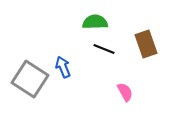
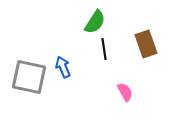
green semicircle: rotated 125 degrees clockwise
black line: rotated 60 degrees clockwise
gray square: moved 1 px left, 2 px up; rotated 21 degrees counterclockwise
